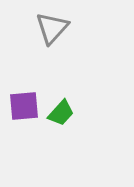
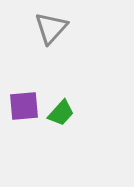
gray triangle: moved 1 px left
